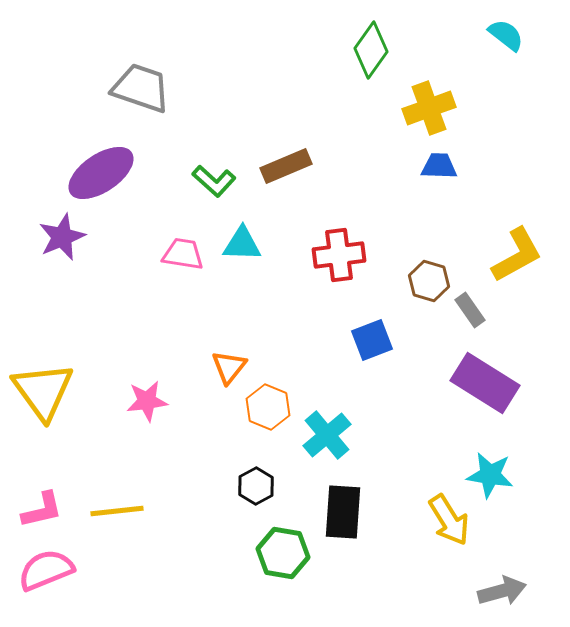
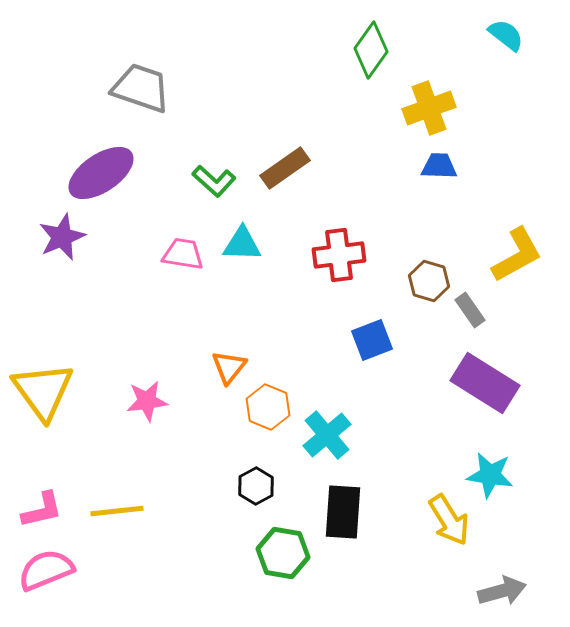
brown rectangle: moved 1 px left, 2 px down; rotated 12 degrees counterclockwise
